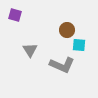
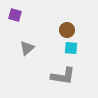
cyan square: moved 8 px left, 3 px down
gray triangle: moved 3 px left, 2 px up; rotated 21 degrees clockwise
gray L-shape: moved 1 px right, 11 px down; rotated 15 degrees counterclockwise
